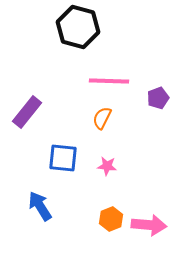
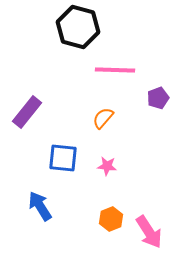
pink line: moved 6 px right, 11 px up
orange semicircle: moved 1 px right; rotated 15 degrees clockwise
pink arrow: moved 7 px down; rotated 52 degrees clockwise
